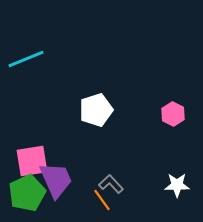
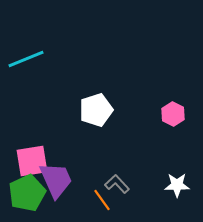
gray L-shape: moved 6 px right
